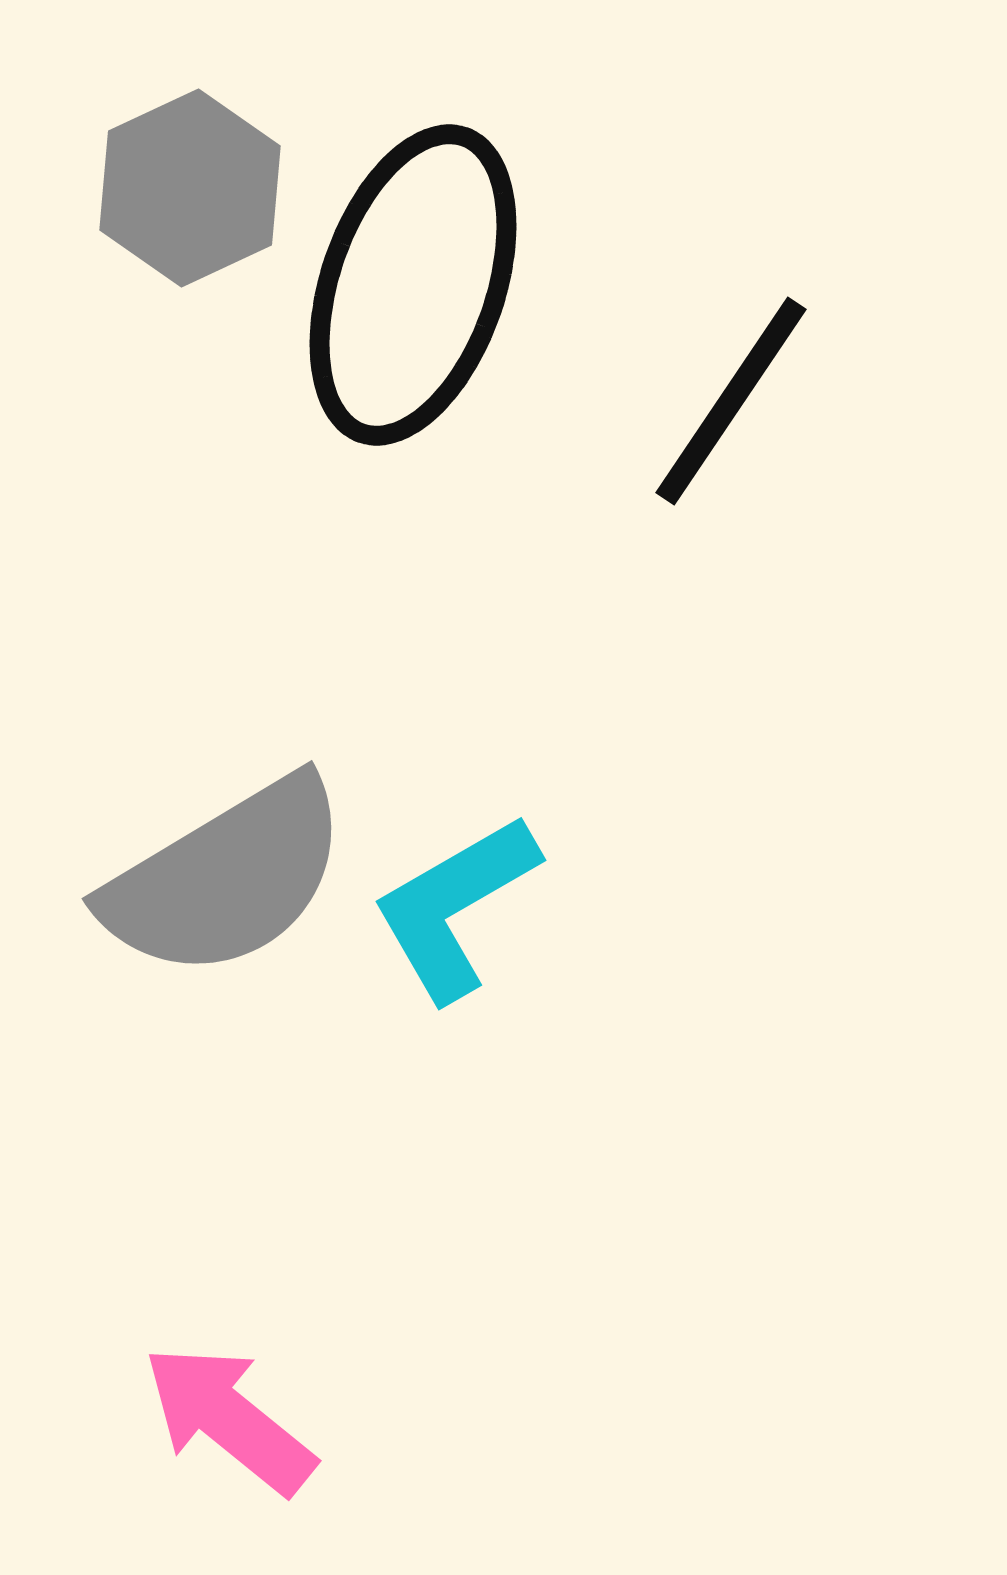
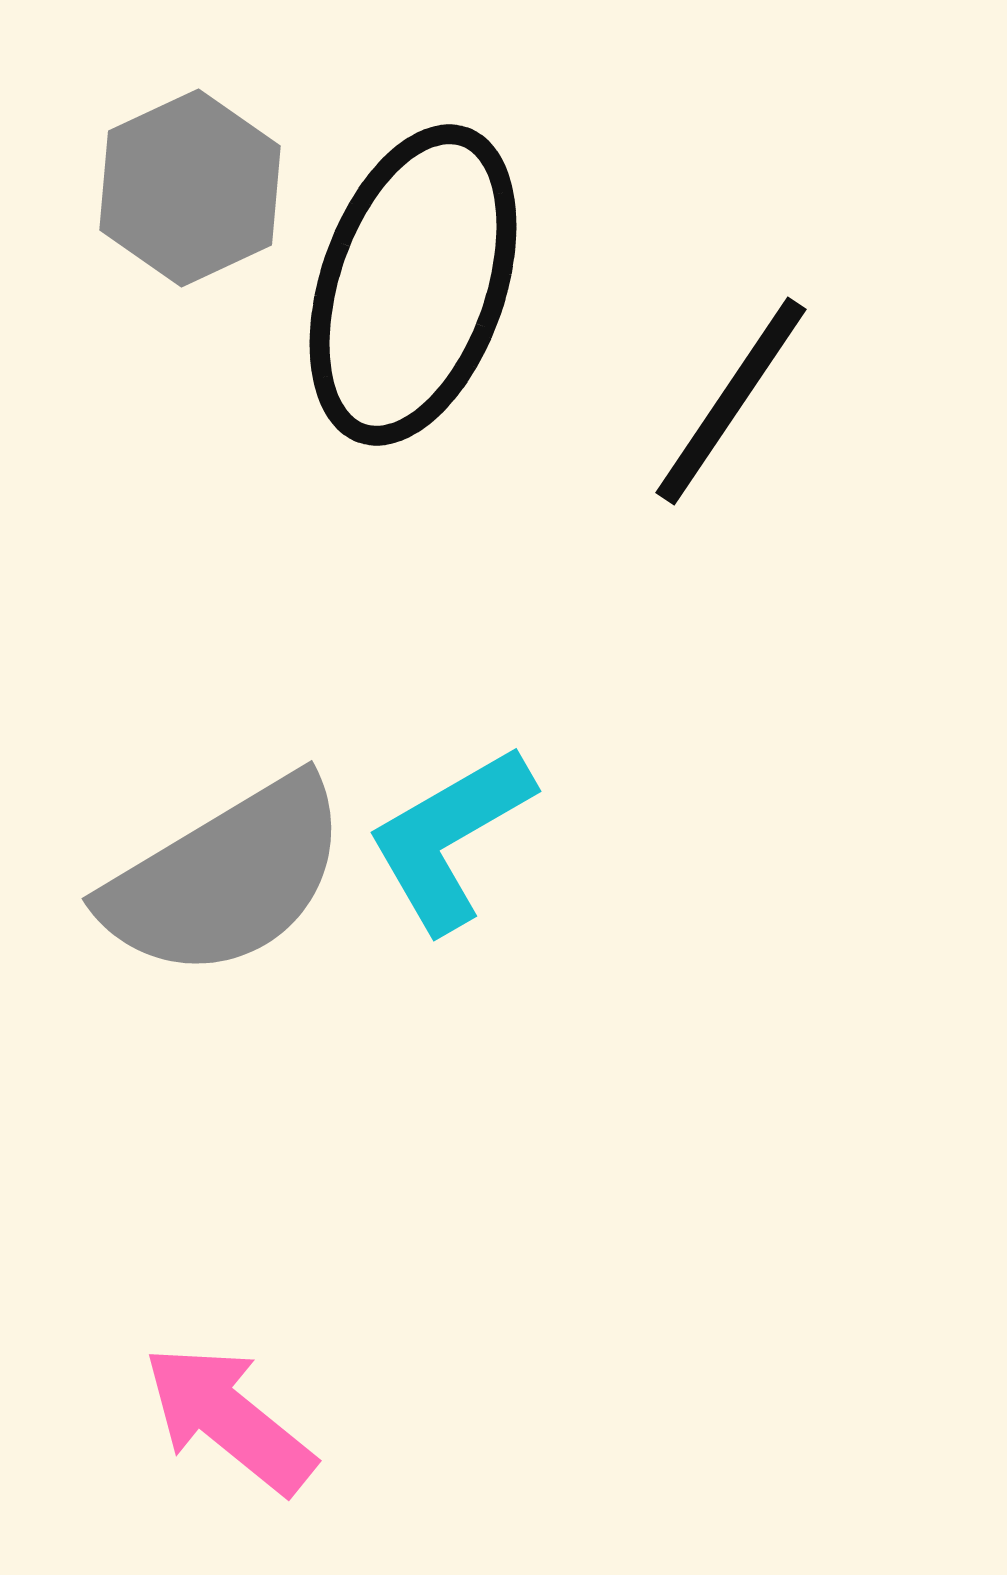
cyan L-shape: moved 5 px left, 69 px up
